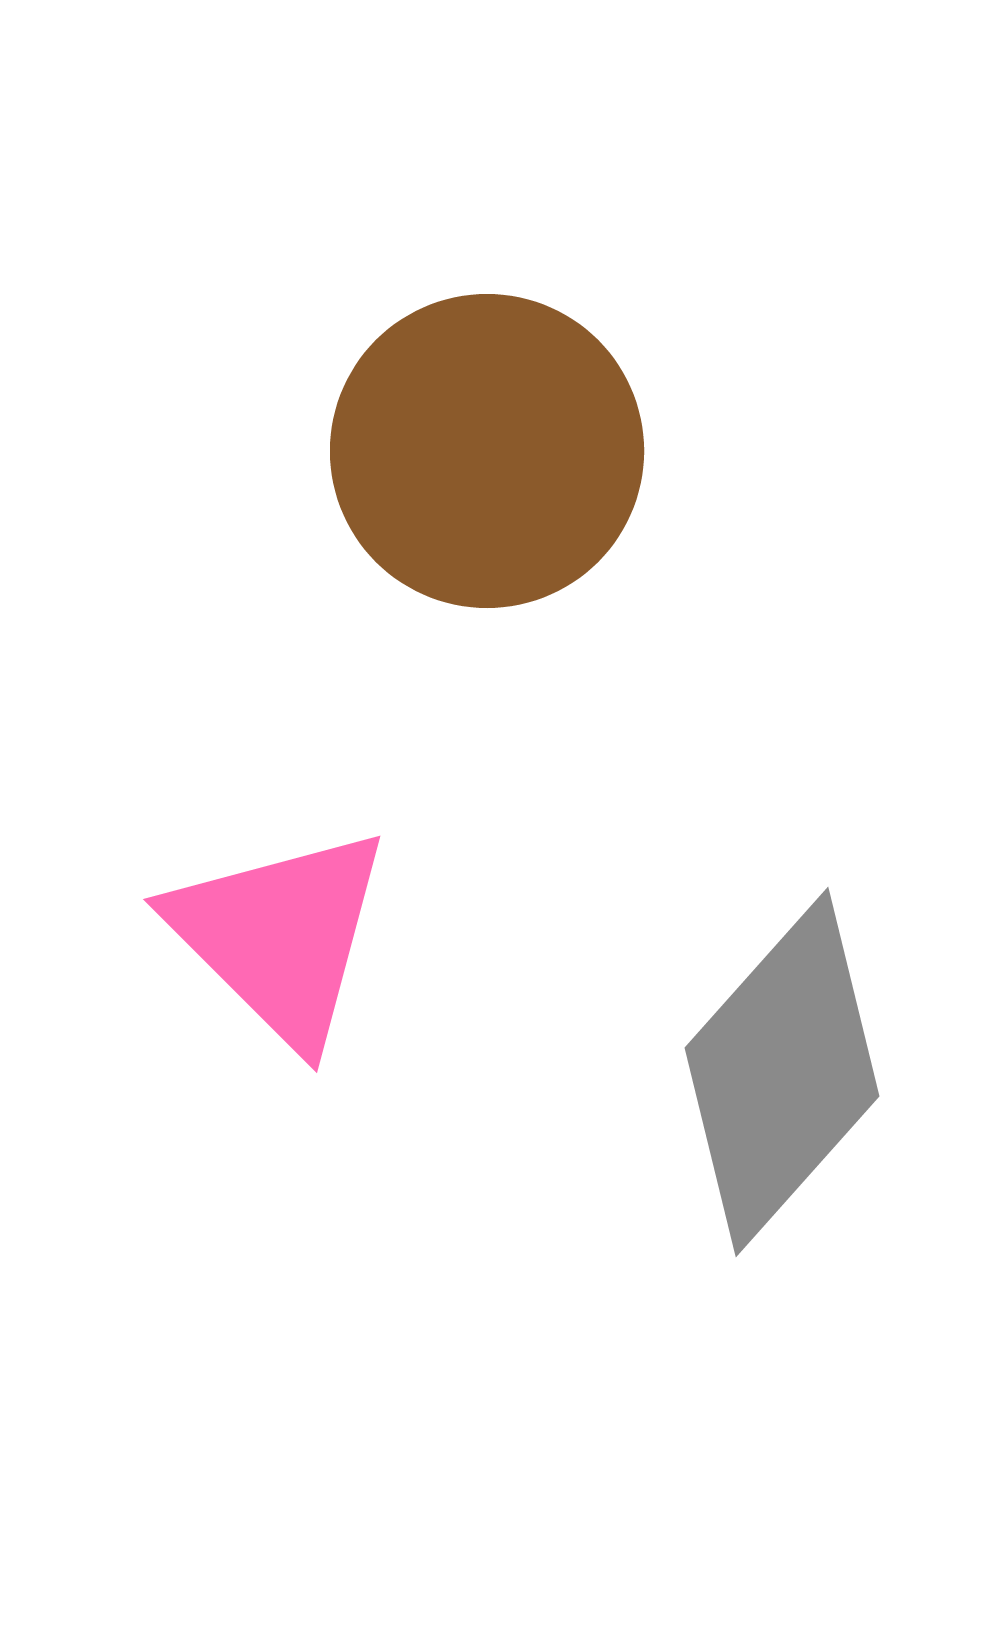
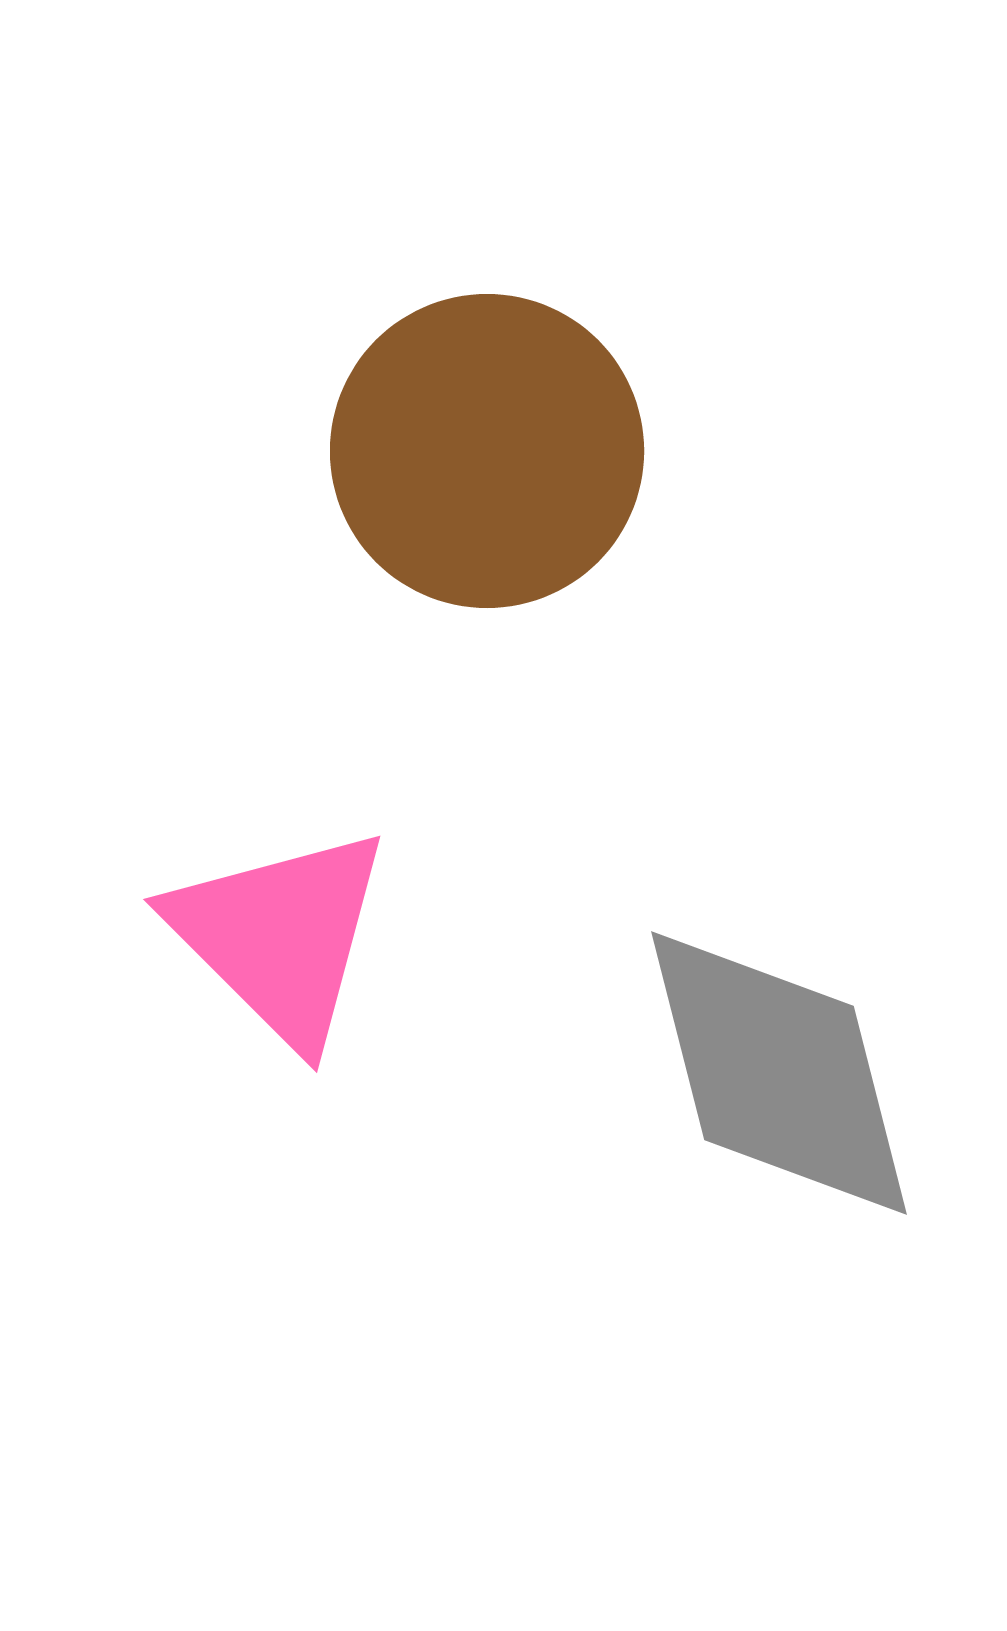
gray diamond: moved 3 px left, 1 px down; rotated 56 degrees counterclockwise
